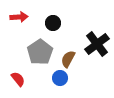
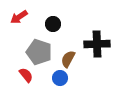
red arrow: rotated 150 degrees clockwise
black circle: moved 1 px down
black cross: rotated 35 degrees clockwise
gray pentagon: moved 1 px left; rotated 20 degrees counterclockwise
red semicircle: moved 8 px right, 4 px up
